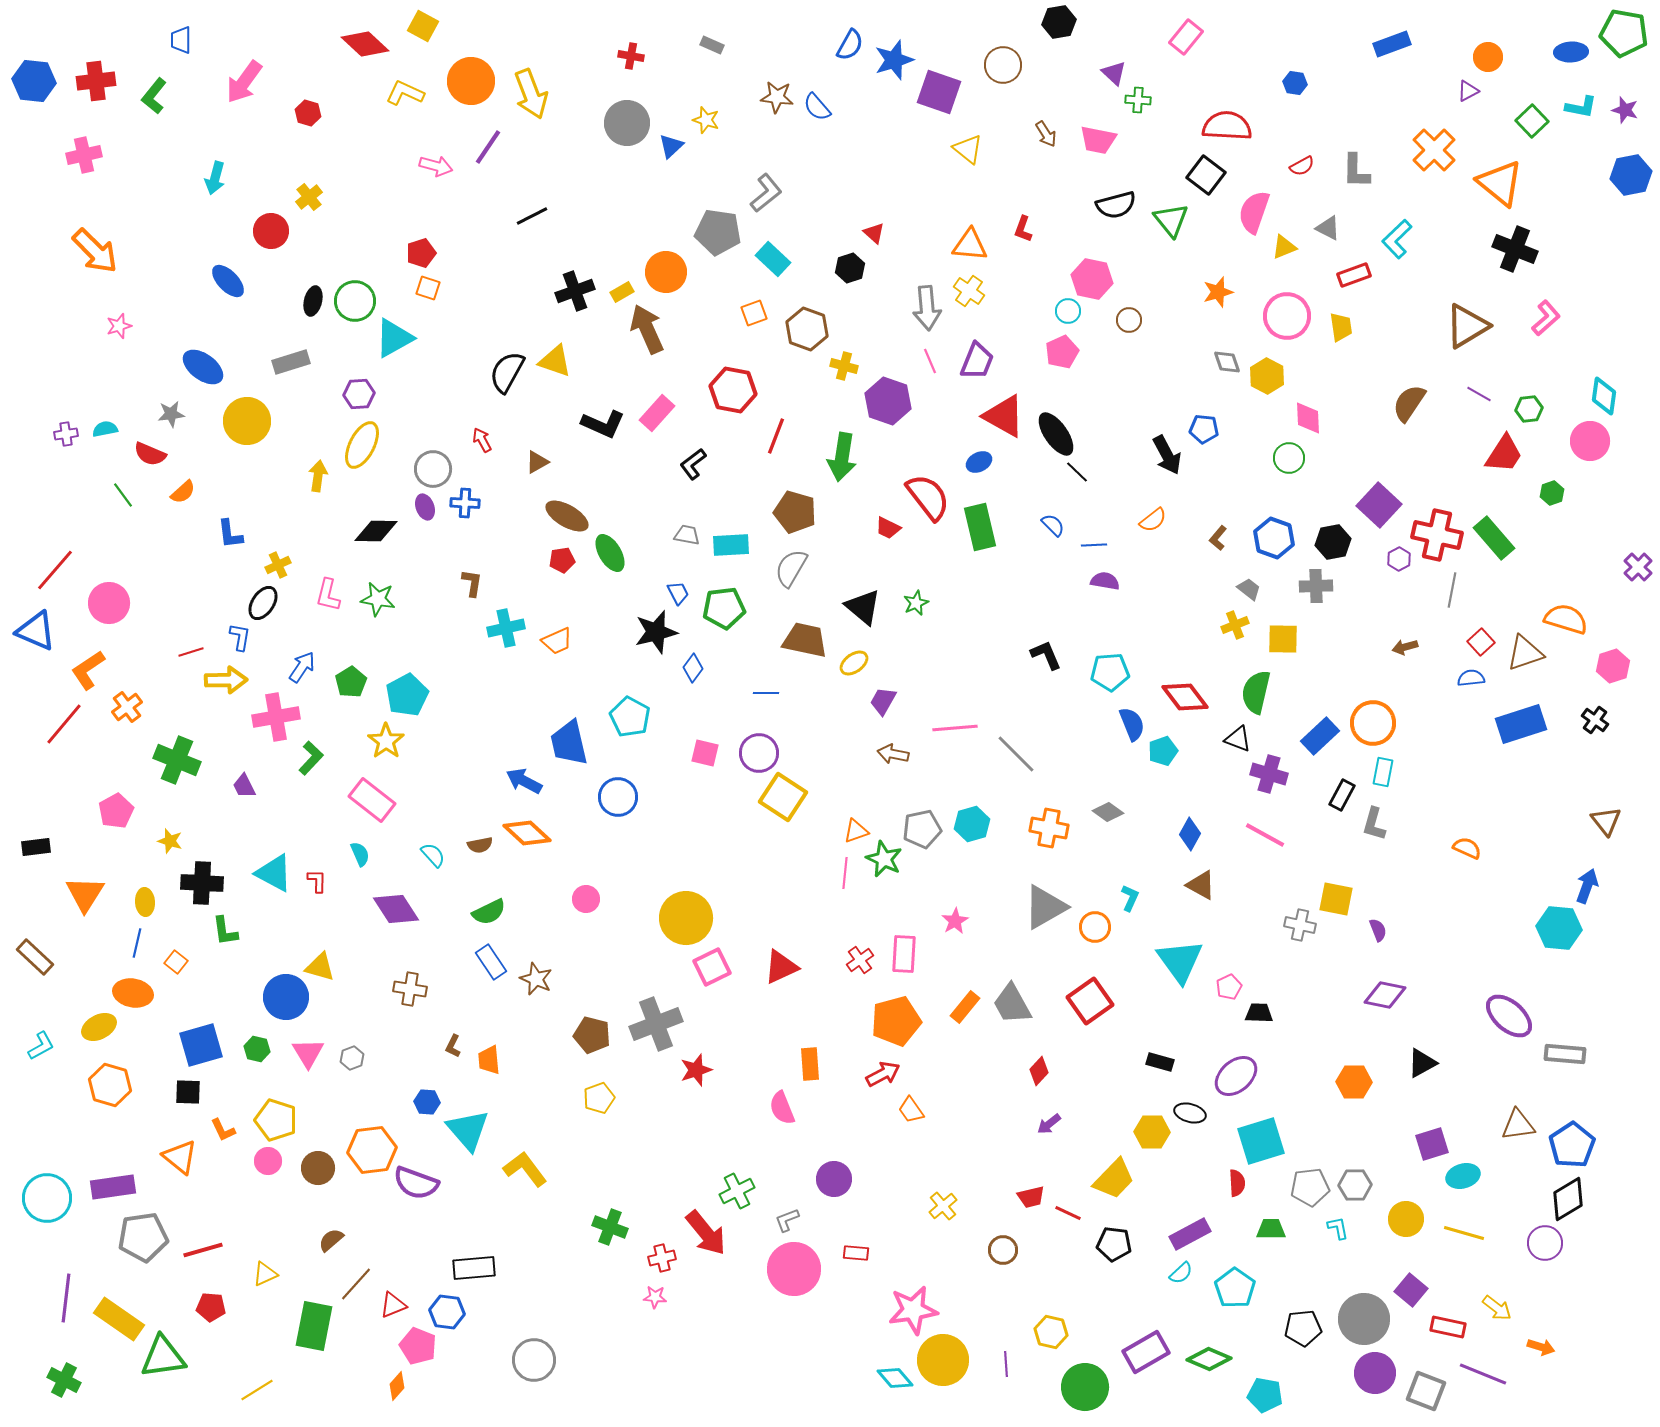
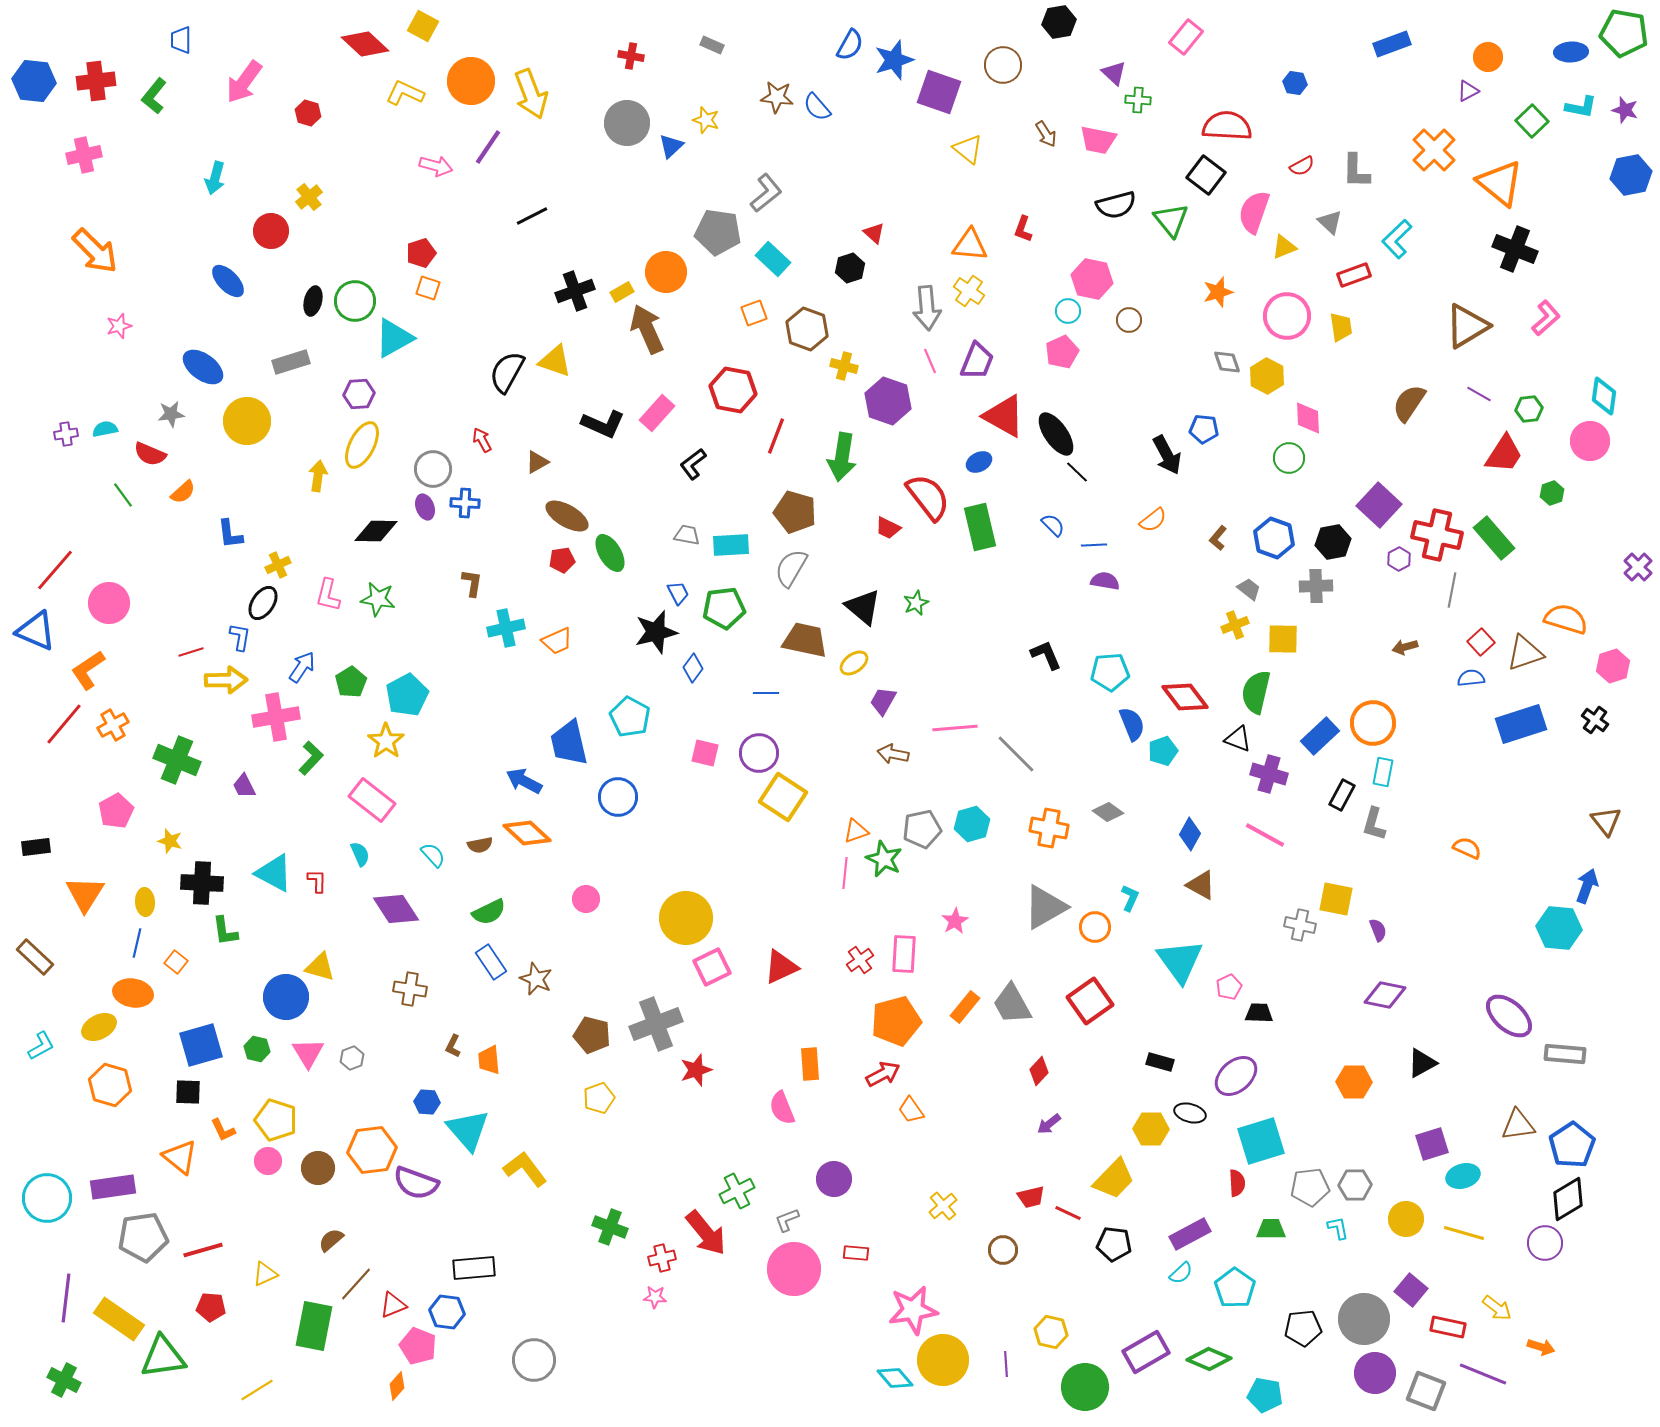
gray triangle at (1328, 228): moved 2 px right, 6 px up; rotated 16 degrees clockwise
orange cross at (127, 707): moved 14 px left, 18 px down; rotated 8 degrees clockwise
yellow hexagon at (1152, 1132): moved 1 px left, 3 px up
